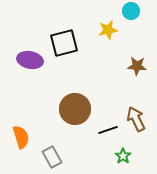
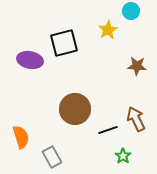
yellow star: rotated 18 degrees counterclockwise
